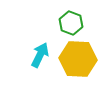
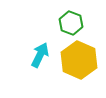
yellow hexagon: moved 1 px right, 1 px down; rotated 21 degrees clockwise
